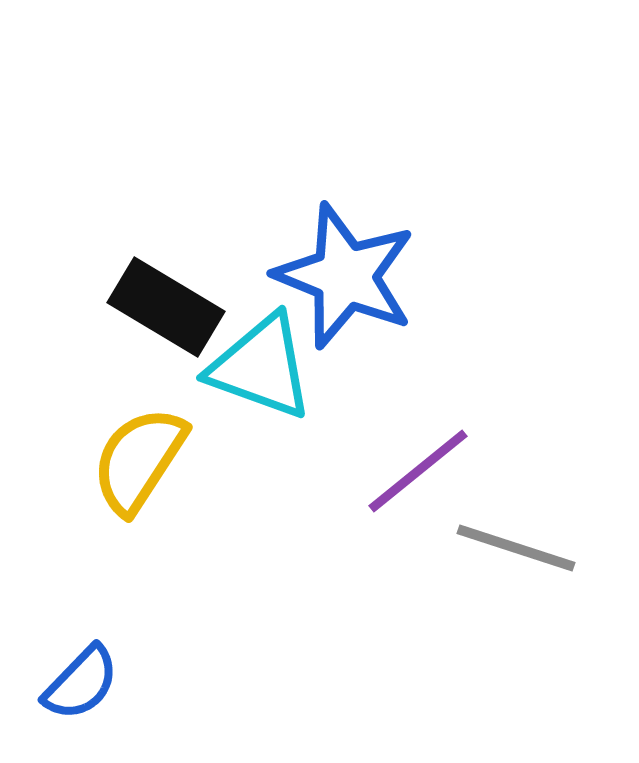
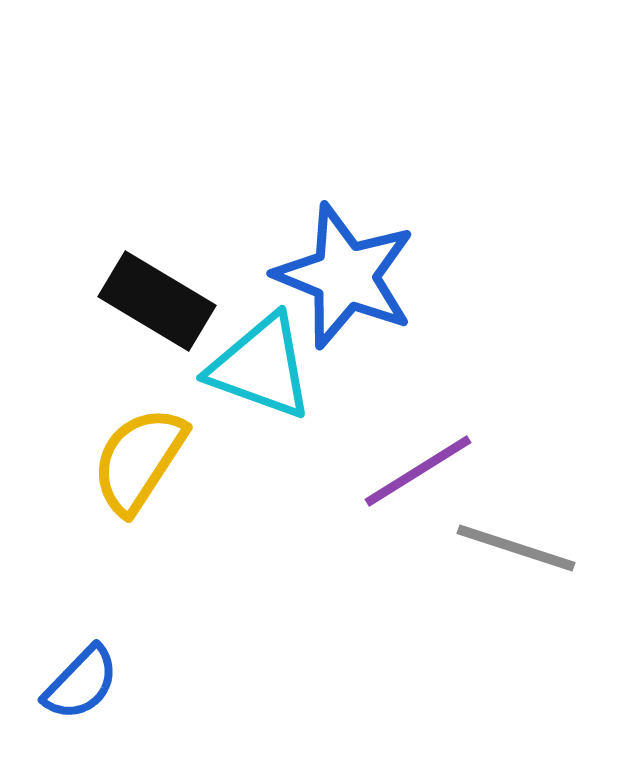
black rectangle: moved 9 px left, 6 px up
purple line: rotated 7 degrees clockwise
